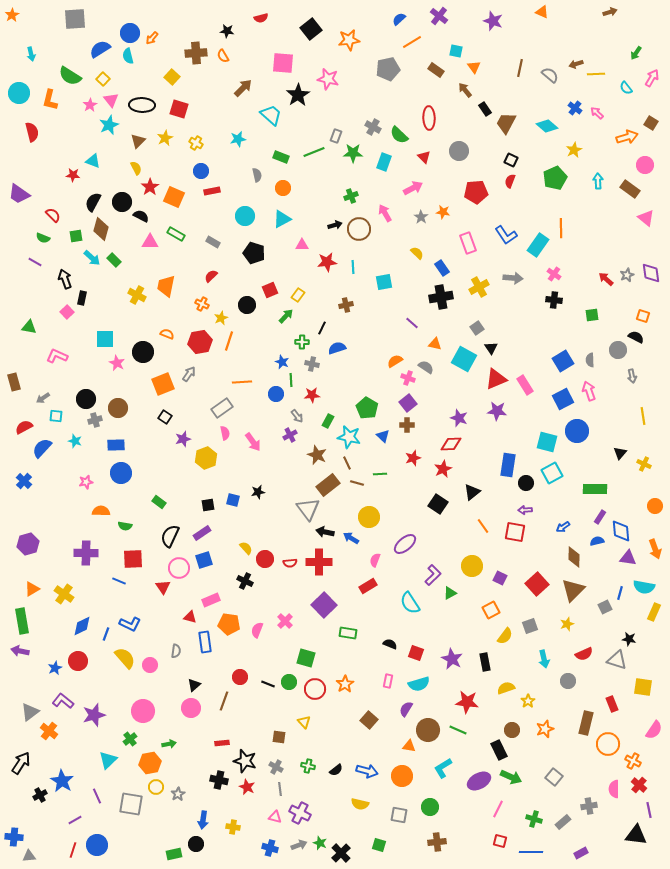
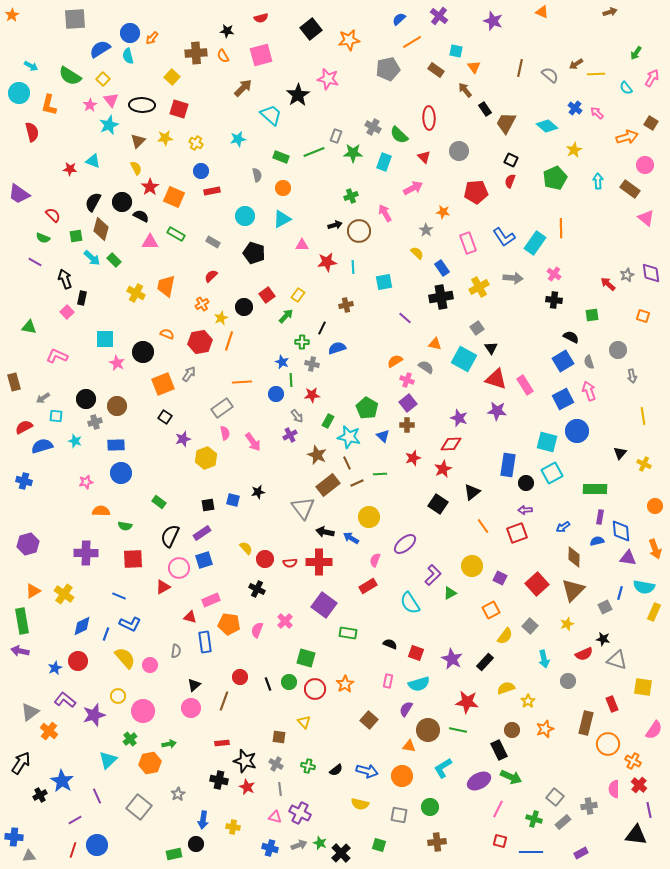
cyan arrow at (31, 54): moved 12 px down; rotated 48 degrees counterclockwise
pink square at (283, 63): moved 22 px left, 8 px up; rotated 20 degrees counterclockwise
brown arrow at (576, 64): rotated 16 degrees counterclockwise
orange L-shape at (50, 100): moved 1 px left, 5 px down
yellow star at (165, 138): rotated 21 degrees clockwise
red star at (73, 175): moved 3 px left, 6 px up
gray star at (421, 217): moved 5 px right, 13 px down
brown circle at (359, 229): moved 2 px down
blue L-shape at (506, 235): moved 2 px left, 2 px down
cyan rectangle at (538, 245): moved 3 px left, 2 px up
red arrow at (606, 279): moved 2 px right, 5 px down
red square at (270, 290): moved 3 px left, 5 px down; rotated 14 degrees counterclockwise
yellow cross at (137, 295): moved 1 px left, 2 px up
orange cross at (202, 304): rotated 32 degrees clockwise
black circle at (247, 305): moved 3 px left, 2 px down
purple line at (412, 323): moved 7 px left, 5 px up
black semicircle at (636, 337): moved 65 px left
gray semicircle at (590, 360): moved 1 px left, 2 px down; rotated 16 degrees counterclockwise
pink cross at (408, 378): moved 1 px left, 2 px down
red triangle at (496, 379): rotated 40 degrees clockwise
brown circle at (118, 408): moved 1 px left, 2 px up
gray cross at (95, 420): moved 2 px down
blue semicircle at (42, 448): moved 2 px up; rotated 30 degrees clockwise
blue cross at (24, 481): rotated 28 degrees counterclockwise
brown line at (357, 483): rotated 40 degrees counterclockwise
gray triangle at (308, 509): moved 5 px left, 1 px up
purple rectangle at (600, 517): rotated 24 degrees counterclockwise
red square at (515, 532): moved 2 px right, 1 px down; rotated 30 degrees counterclockwise
blue line at (119, 581): moved 15 px down
black cross at (245, 581): moved 12 px right, 8 px down
red triangle at (163, 587): rotated 35 degrees clockwise
orange triangle at (32, 589): moved 1 px right, 2 px down
purple square at (324, 605): rotated 10 degrees counterclockwise
gray square at (530, 626): rotated 28 degrees counterclockwise
black star at (629, 639): moved 26 px left
black rectangle at (485, 662): rotated 54 degrees clockwise
black line at (268, 684): rotated 48 degrees clockwise
purple L-shape at (63, 701): moved 2 px right, 1 px up
green line at (458, 730): rotated 12 degrees counterclockwise
gray cross at (276, 767): moved 3 px up
gray square at (554, 777): moved 1 px right, 20 px down
yellow circle at (156, 787): moved 38 px left, 91 px up
gray square at (131, 804): moved 8 px right, 3 px down; rotated 30 degrees clockwise
